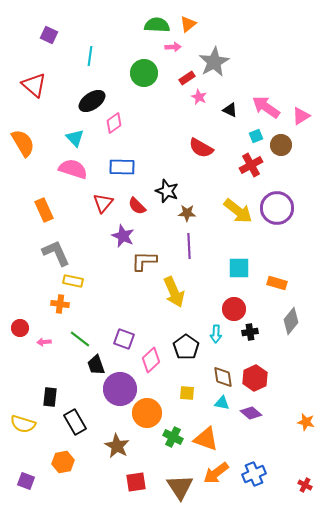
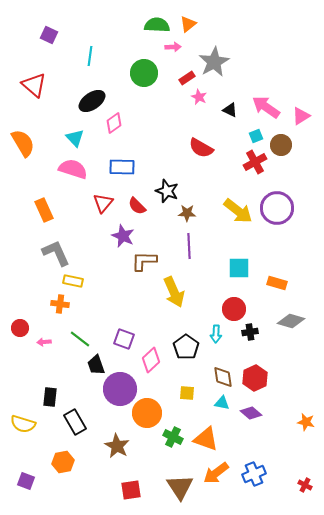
red cross at (251, 165): moved 4 px right, 3 px up
gray diamond at (291, 321): rotated 68 degrees clockwise
red square at (136, 482): moved 5 px left, 8 px down
